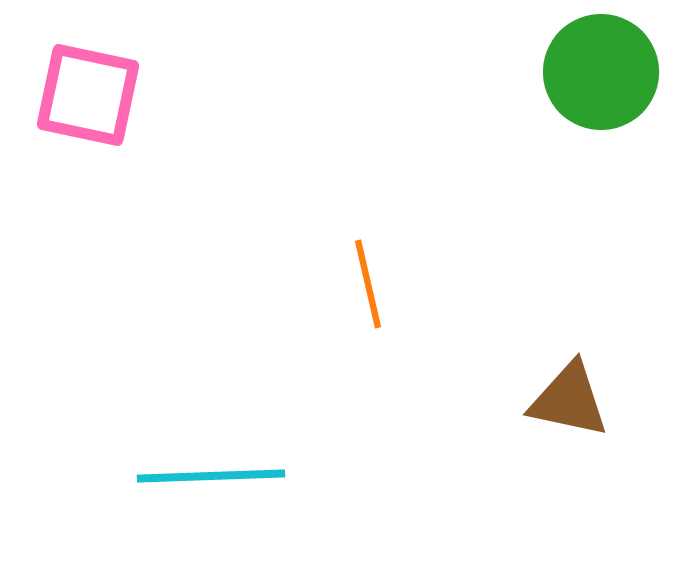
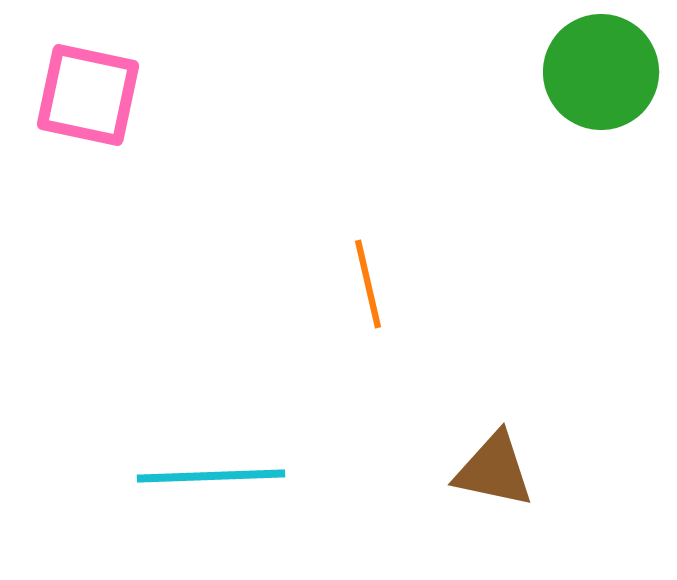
brown triangle: moved 75 px left, 70 px down
